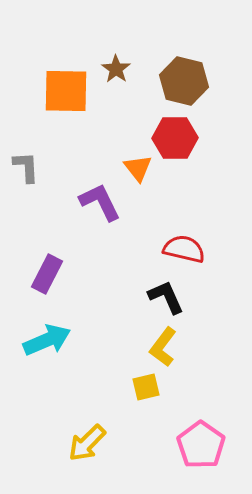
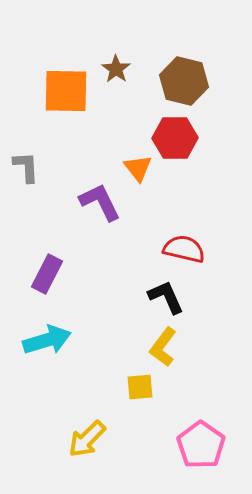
cyan arrow: rotated 6 degrees clockwise
yellow square: moved 6 px left; rotated 8 degrees clockwise
yellow arrow: moved 4 px up
